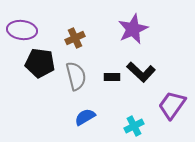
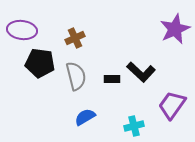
purple star: moved 42 px right
black rectangle: moved 2 px down
cyan cross: rotated 12 degrees clockwise
